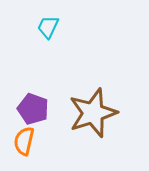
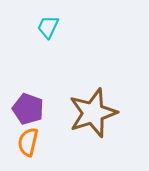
purple pentagon: moved 5 px left
orange semicircle: moved 4 px right, 1 px down
